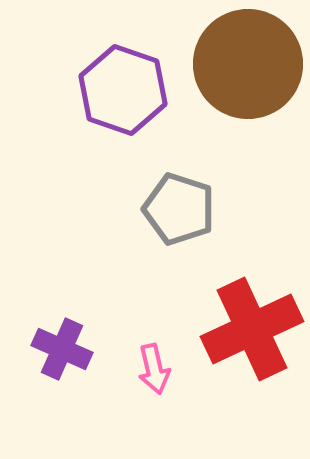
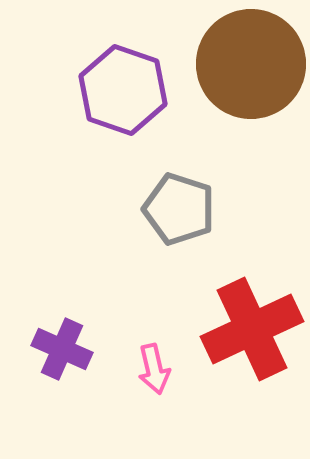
brown circle: moved 3 px right
